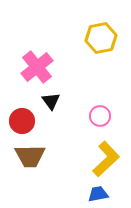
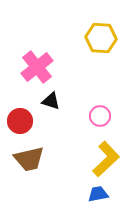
yellow hexagon: rotated 16 degrees clockwise
black triangle: rotated 36 degrees counterclockwise
red circle: moved 2 px left
brown trapezoid: moved 1 px left, 3 px down; rotated 12 degrees counterclockwise
